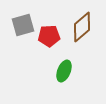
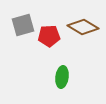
brown diamond: moved 1 px right; rotated 72 degrees clockwise
green ellipse: moved 2 px left, 6 px down; rotated 15 degrees counterclockwise
